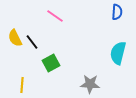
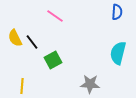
green square: moved 2 px right, 3 px up
yellow line: moved 1 px down
